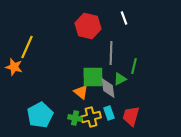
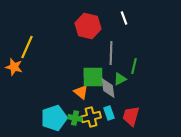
cyan pentagon: moved 14 px right, 3 px down; rotated 10 degrees clockwise
